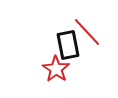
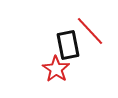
red line: moved 3 px right, 1 px up
